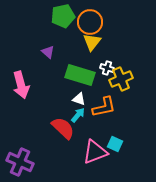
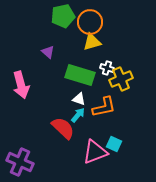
yellow triangle: rotated 36 degrees clockwise
cyan square: moved 1 px left
